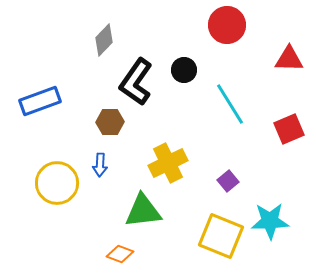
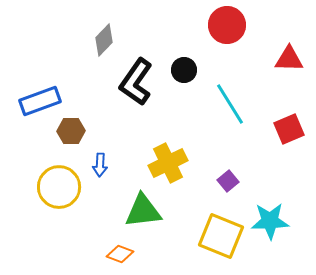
brown hexagon: moved 39 px left, 9 px down
yellow circle: moved 2 px right, 4 px down
